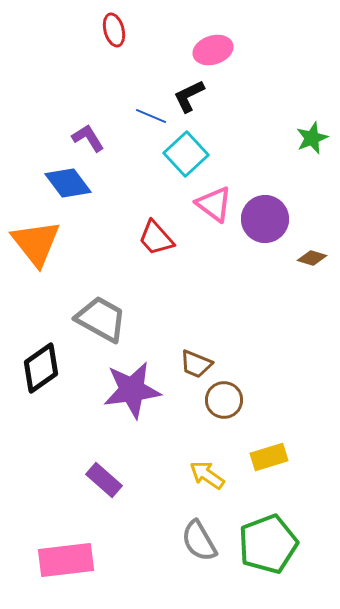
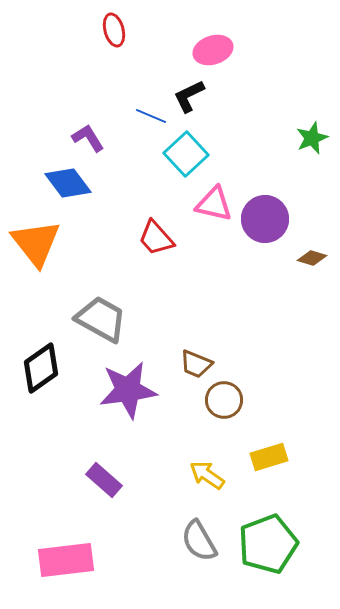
pink triangle: rotated 24 degrees counterclockwise
purple star: moved 4 px left
